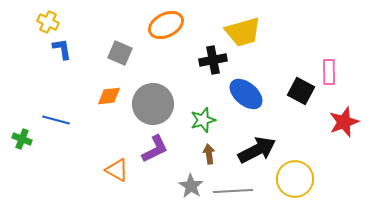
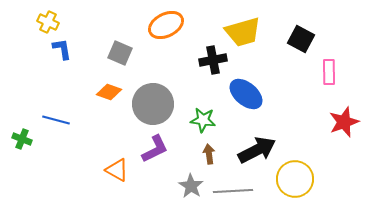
black square: moved 52 px up
orange diamond: moved 4 px up; rotated 25 degrees clockwise
green star: rotated 25 degrees clockwise
